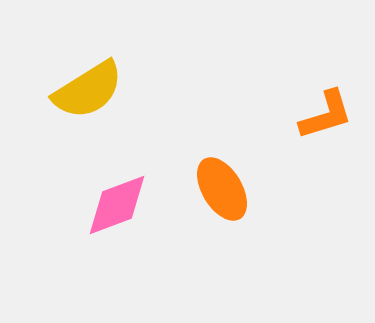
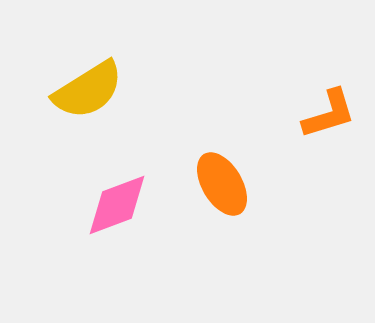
orange L-shape: moved 3 px right, 1 px up
orange ellipse: moved 5 px up
